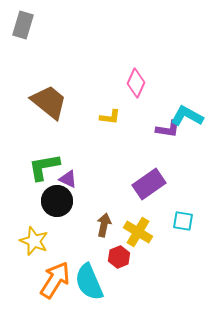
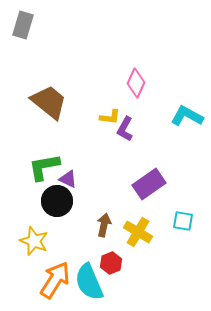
purple L-shape: moved 43 px left; rotated 110 degrees clockwise
red hexagon: moved 8 px left, 6 px down
